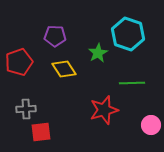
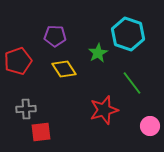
red pentagon: moved 1 px left, 1 px up
green line: rotated 55 degrees clockwise
pink circle: moved 1 px left, 1 px down
